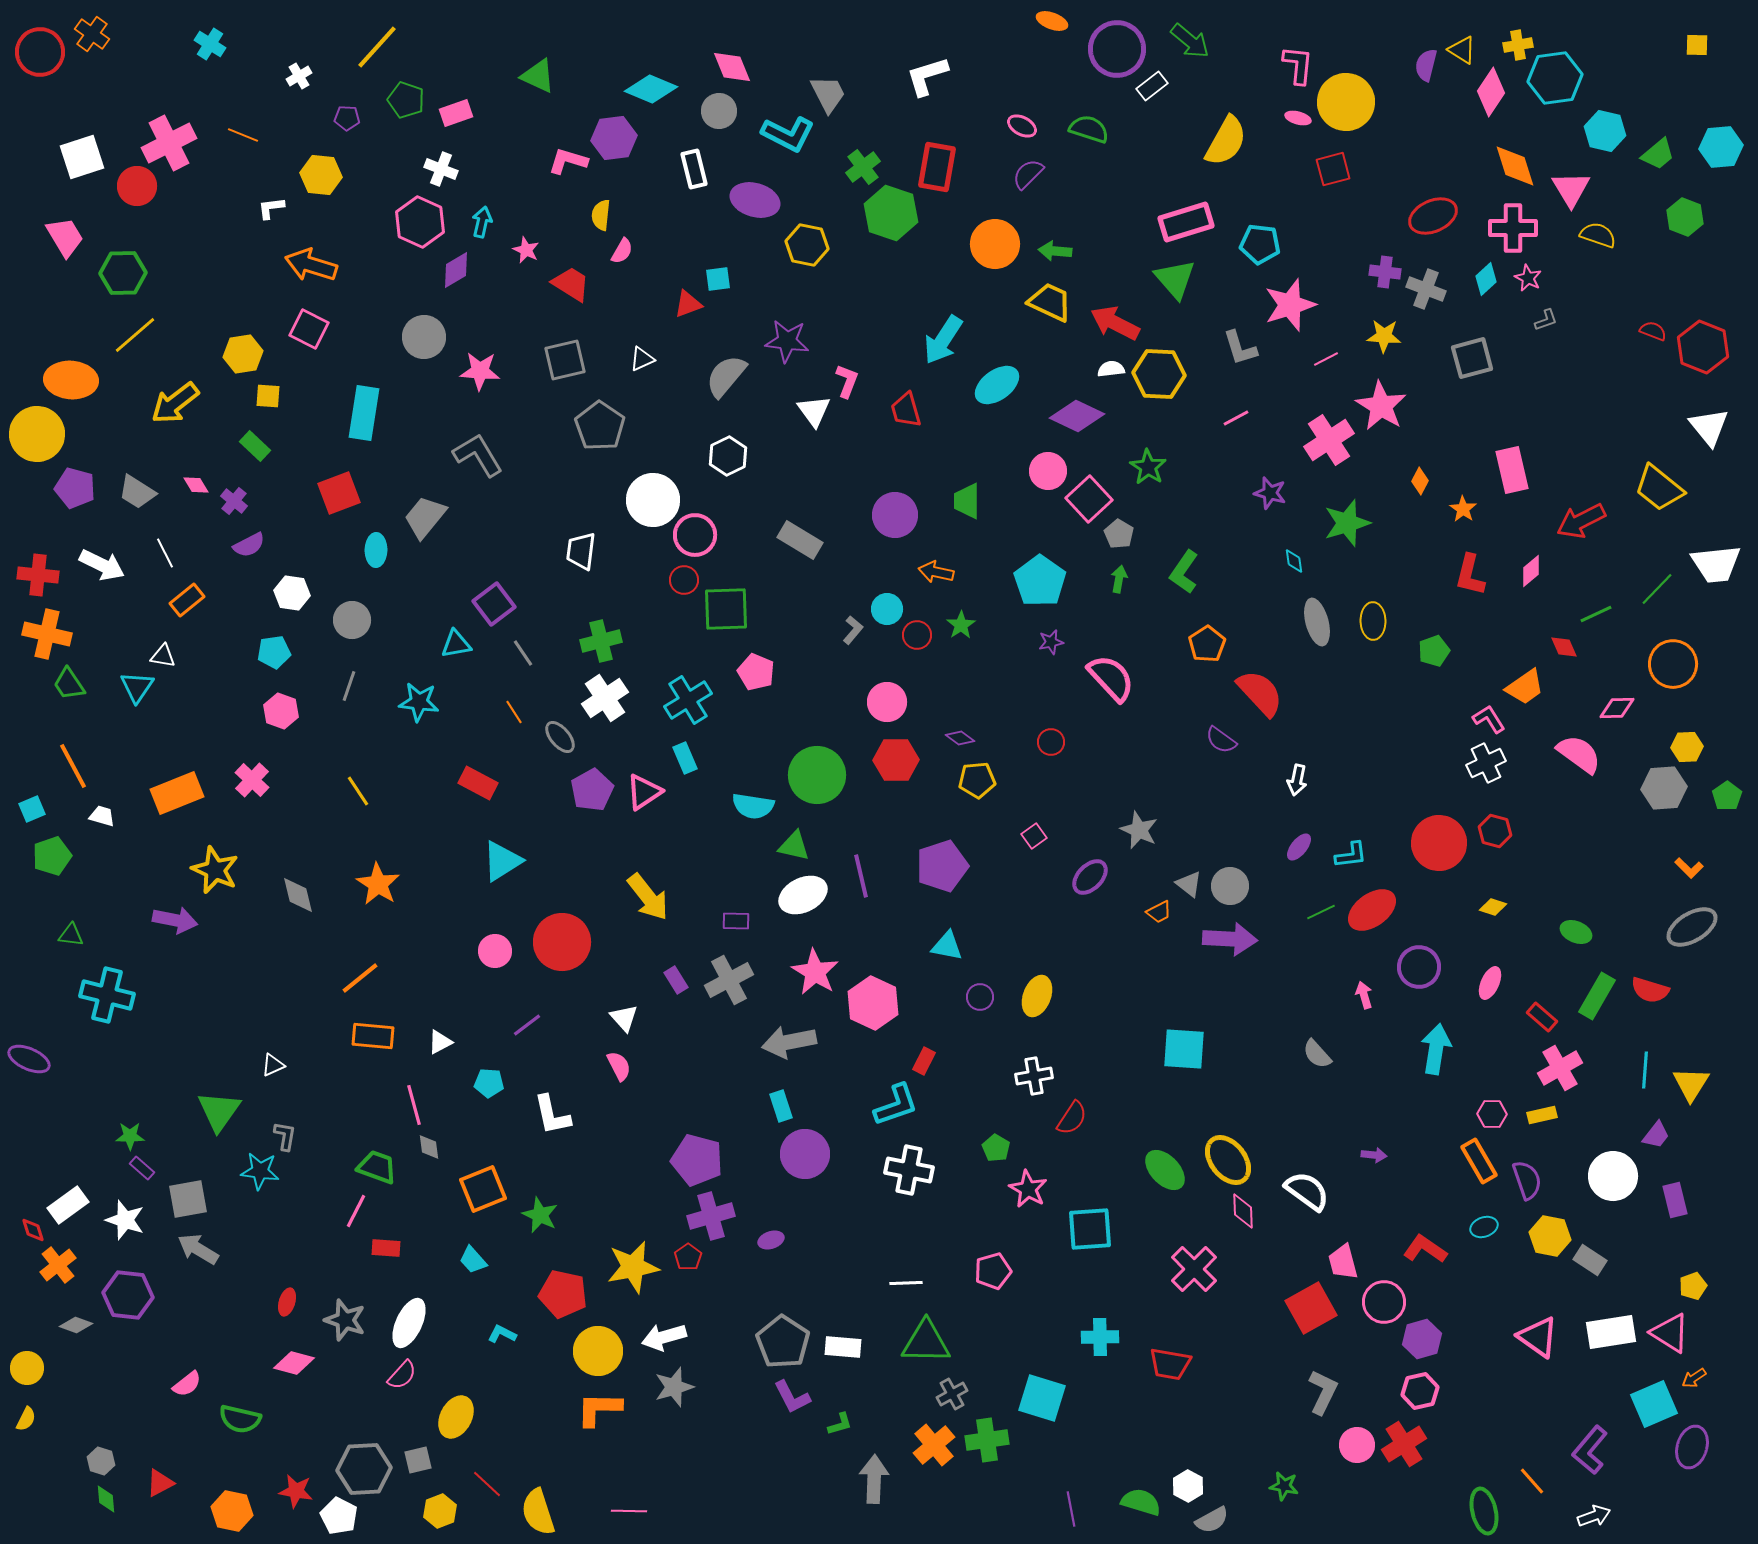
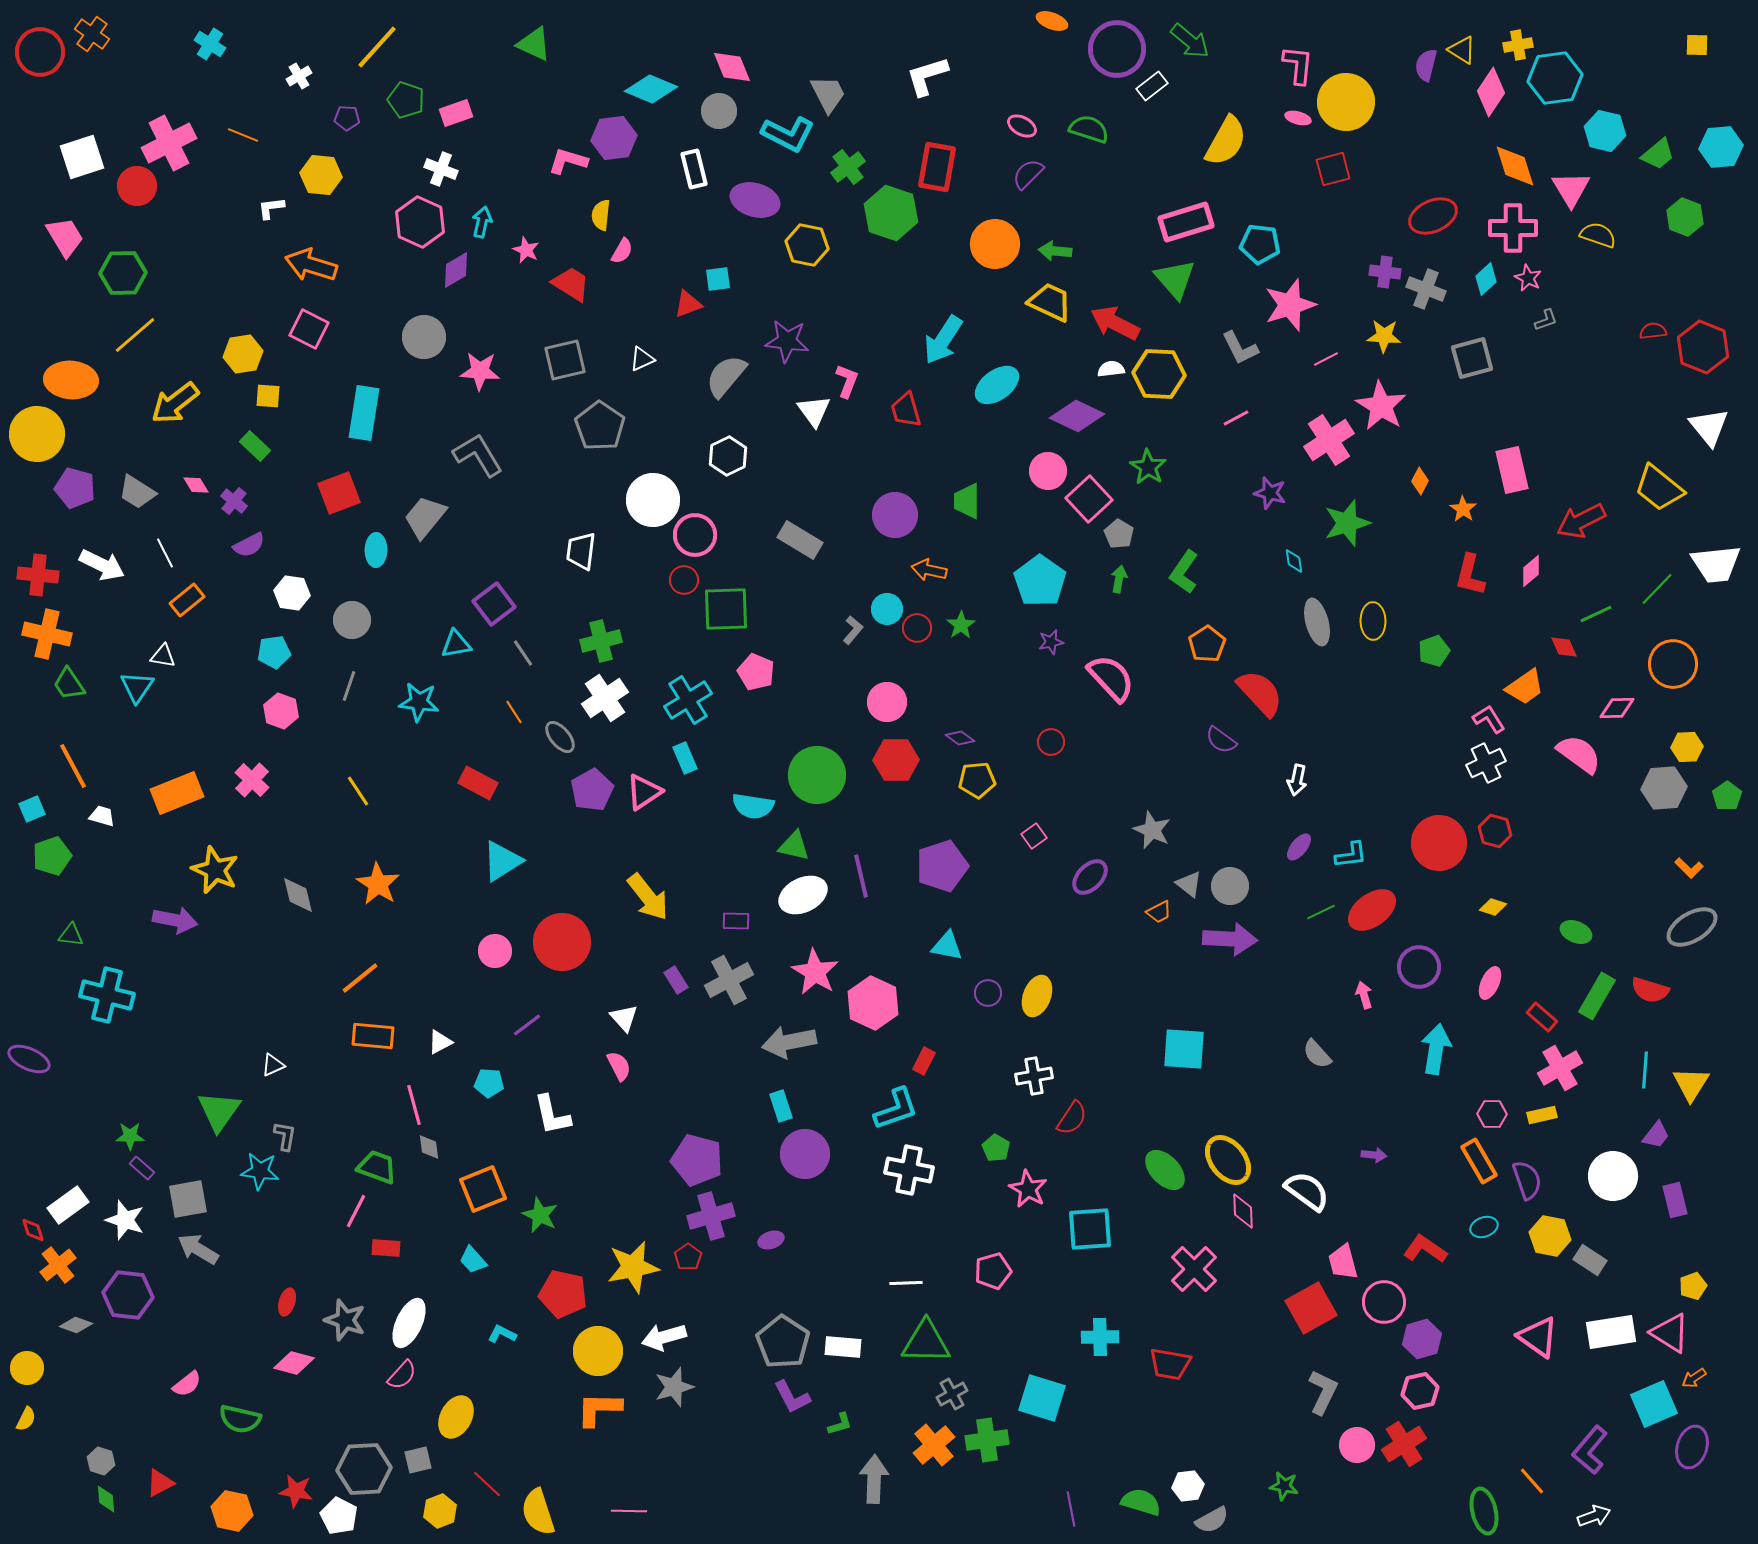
green triangle at (538, 76): moved 4 px left, 32 px up
green cross at (863, 167): moved 15 px left
red semicircle at (1653, 331): rotated 28 degrees counterclockwise
gray L-shape at (1240, 348): rotated 9 degrees counterclockwise
orange arrow at (936, 572): moved 7 px left, 2 px up
red circle at (917, 635): moved 7 px up
gray star at (1139, 830): moved 13 px right
purple circle at (980, 997): moved 8 px right, 4 px up
cyan L-shape at (896, 1105): moved 4 px down
white hexagon at (1188, 1486): rotated 24 degrees clockwise
